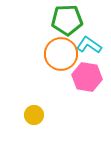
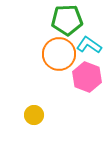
orange circle: moved 2 px left
pink hexagon: rotated 12 degrees clockwise
